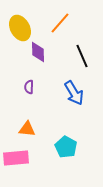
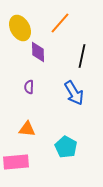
black line: rotated 35 degrees clockwise
pink rectangle: moved 4 px down
